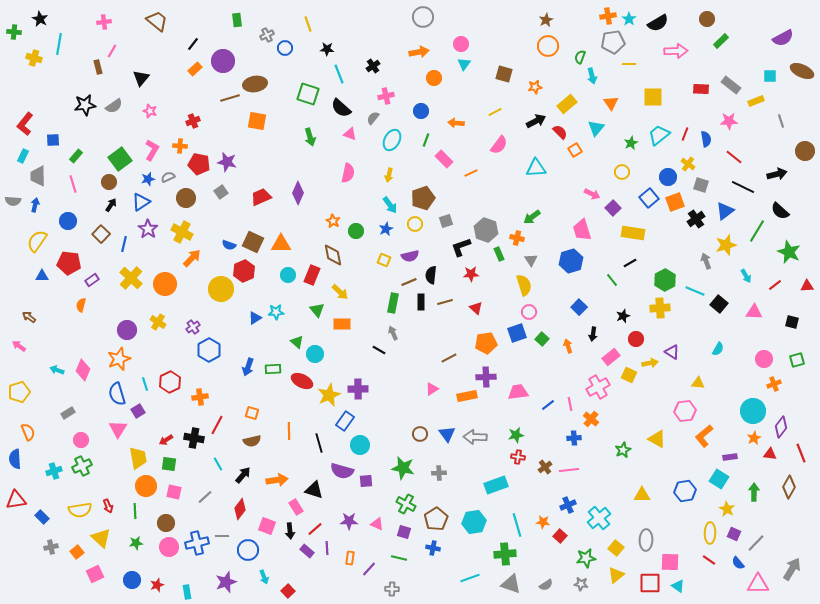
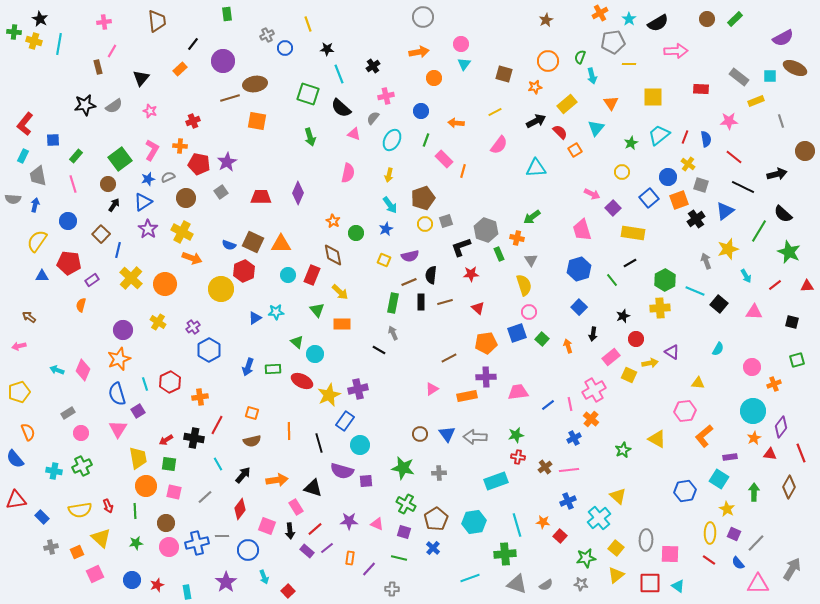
orange cross at (608, 16): moved 8 px left, 3 px up; rotated 21 degrees counterclockwise
green rectangle at (237, 20): moved 10 px left, 6 px up
brown trapezoid at (157, 21): rotated 45 degrees clockwise
green rectangle at (721, 41): moved 14 px right, 22 px up
orange circle at (548, 46): moved 15 px down
yellow cross at (34, 58): moved 17 px up
orange rectangle at (195, 69): moved 15 px left
brown ellipse at (802, 71): moved 7 px left, 3 px up
gray rectangle at (731, 85): moved 8 px right, 8 px up
pink triangle at (350, 134): moved 4 px right
red line at (685, 134): moved 3 px down
purple star at (227, 162): rotated 30 degrees clockwise
orange line at (471, 173): moved 8 px left, 2 px up; rotated 48 degrees counterclockwise
gray trapezoid at (38, 176): rotated 10 degrees counterclockwise
brown circle at (109, 182): moved 1 px left, 2 px down
red trapezoid at (261, 197): rotated 25 degrees clockwise
gray semicircle at (13, 201): moved 2 px up
blue triangle at (141, 202): moved 2 px right
orange square at (675, 202): moved 4 px right, 2 px up
black arrow at (111, 205): moved 3 px right
black semicircle at (780, 211): moved 3 px right, 3 px down
yellow circle at (415, 224): moved 10 px right
green circle at (356, 231): moved 2 px down
green line at (757, 231): moved 2 px right
blue line at (124, 244): moved 6 px left, 6 px down
yellow star at (726, 245): moved 2 px right, 4 px down
orange arrow at (192, 258): rotated 66 degrees clockwise
blue hexagon at (571, 261): moved 8 px right, 8 px down
red triangle at (476, 308): moved 2 px right
purple circle at (127, 330): moved 4 px left
pink arrow at (19, 346): rotated 48 degrees counterclockwise
pink circle at (764, 359): moved 12 px left, 8 px down
pink cross at (598, 387): moved 4 px left, 3 px down
purple cross at (358, 389): rotated 12 degrees counterclockwise
blue cross at (574, 438): rotated 24 degrees counterclockwise
pink circle at (81, 440): moved 7 px up
blue semicircle at (15, 459): rotated 36 degrees counterclockwise
cyan cross at (54, 471): rotated 28 degrees clockwise
cyan rectangle at (496, 485): moved 4 px up
black triangle at (314, 490): moved 1 px left, 2 px up
yellow triangle at (642, 495): moved 24 px left, 1 px down; rotated 42 degrees clockwise
blue cross at (568, 505): moved 4 px up
purple line at (327, 548): rotated 56 degrees clockwise
blue cross at (433, 548): rotated 32 degrees clockwise
orange square at (77, 552): rotated 16 degrees clockwise
pink square at (670, 562): moved 8 px up
purple star at (226, 582): rotated 15 degrees counterclockwise
gray triangle at (511, 584): moved 6 px right
